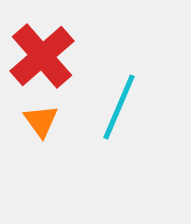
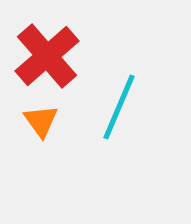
red cross: moved 5 px right
